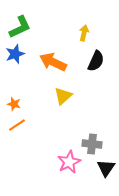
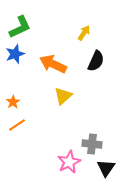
yellow arrow: rotated 21 degrees clockwise
orange arrow: moved 2 px down
orange star: moved 1 px left, 2 px up; rotated 24 degrees clockwise
